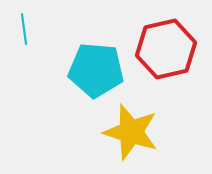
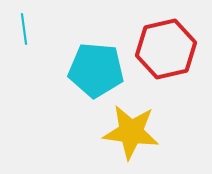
yellow star: rotated 10 degrees counterclockwise
